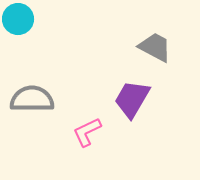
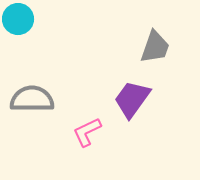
gray trapezoid: rotated 81 degrees clockwise
purple trapezoid: rotated 6 degrees clockwise
